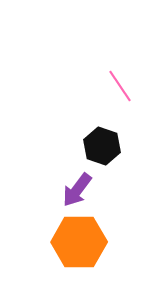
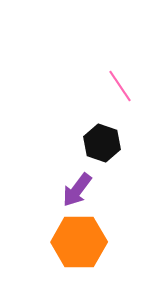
black hexagon: moved 3 px up
